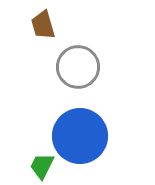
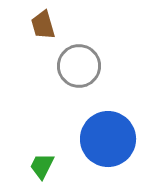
gray circle: moved 1 px right, 1 px up
blue circle: moved 28 px right, 3 px down
